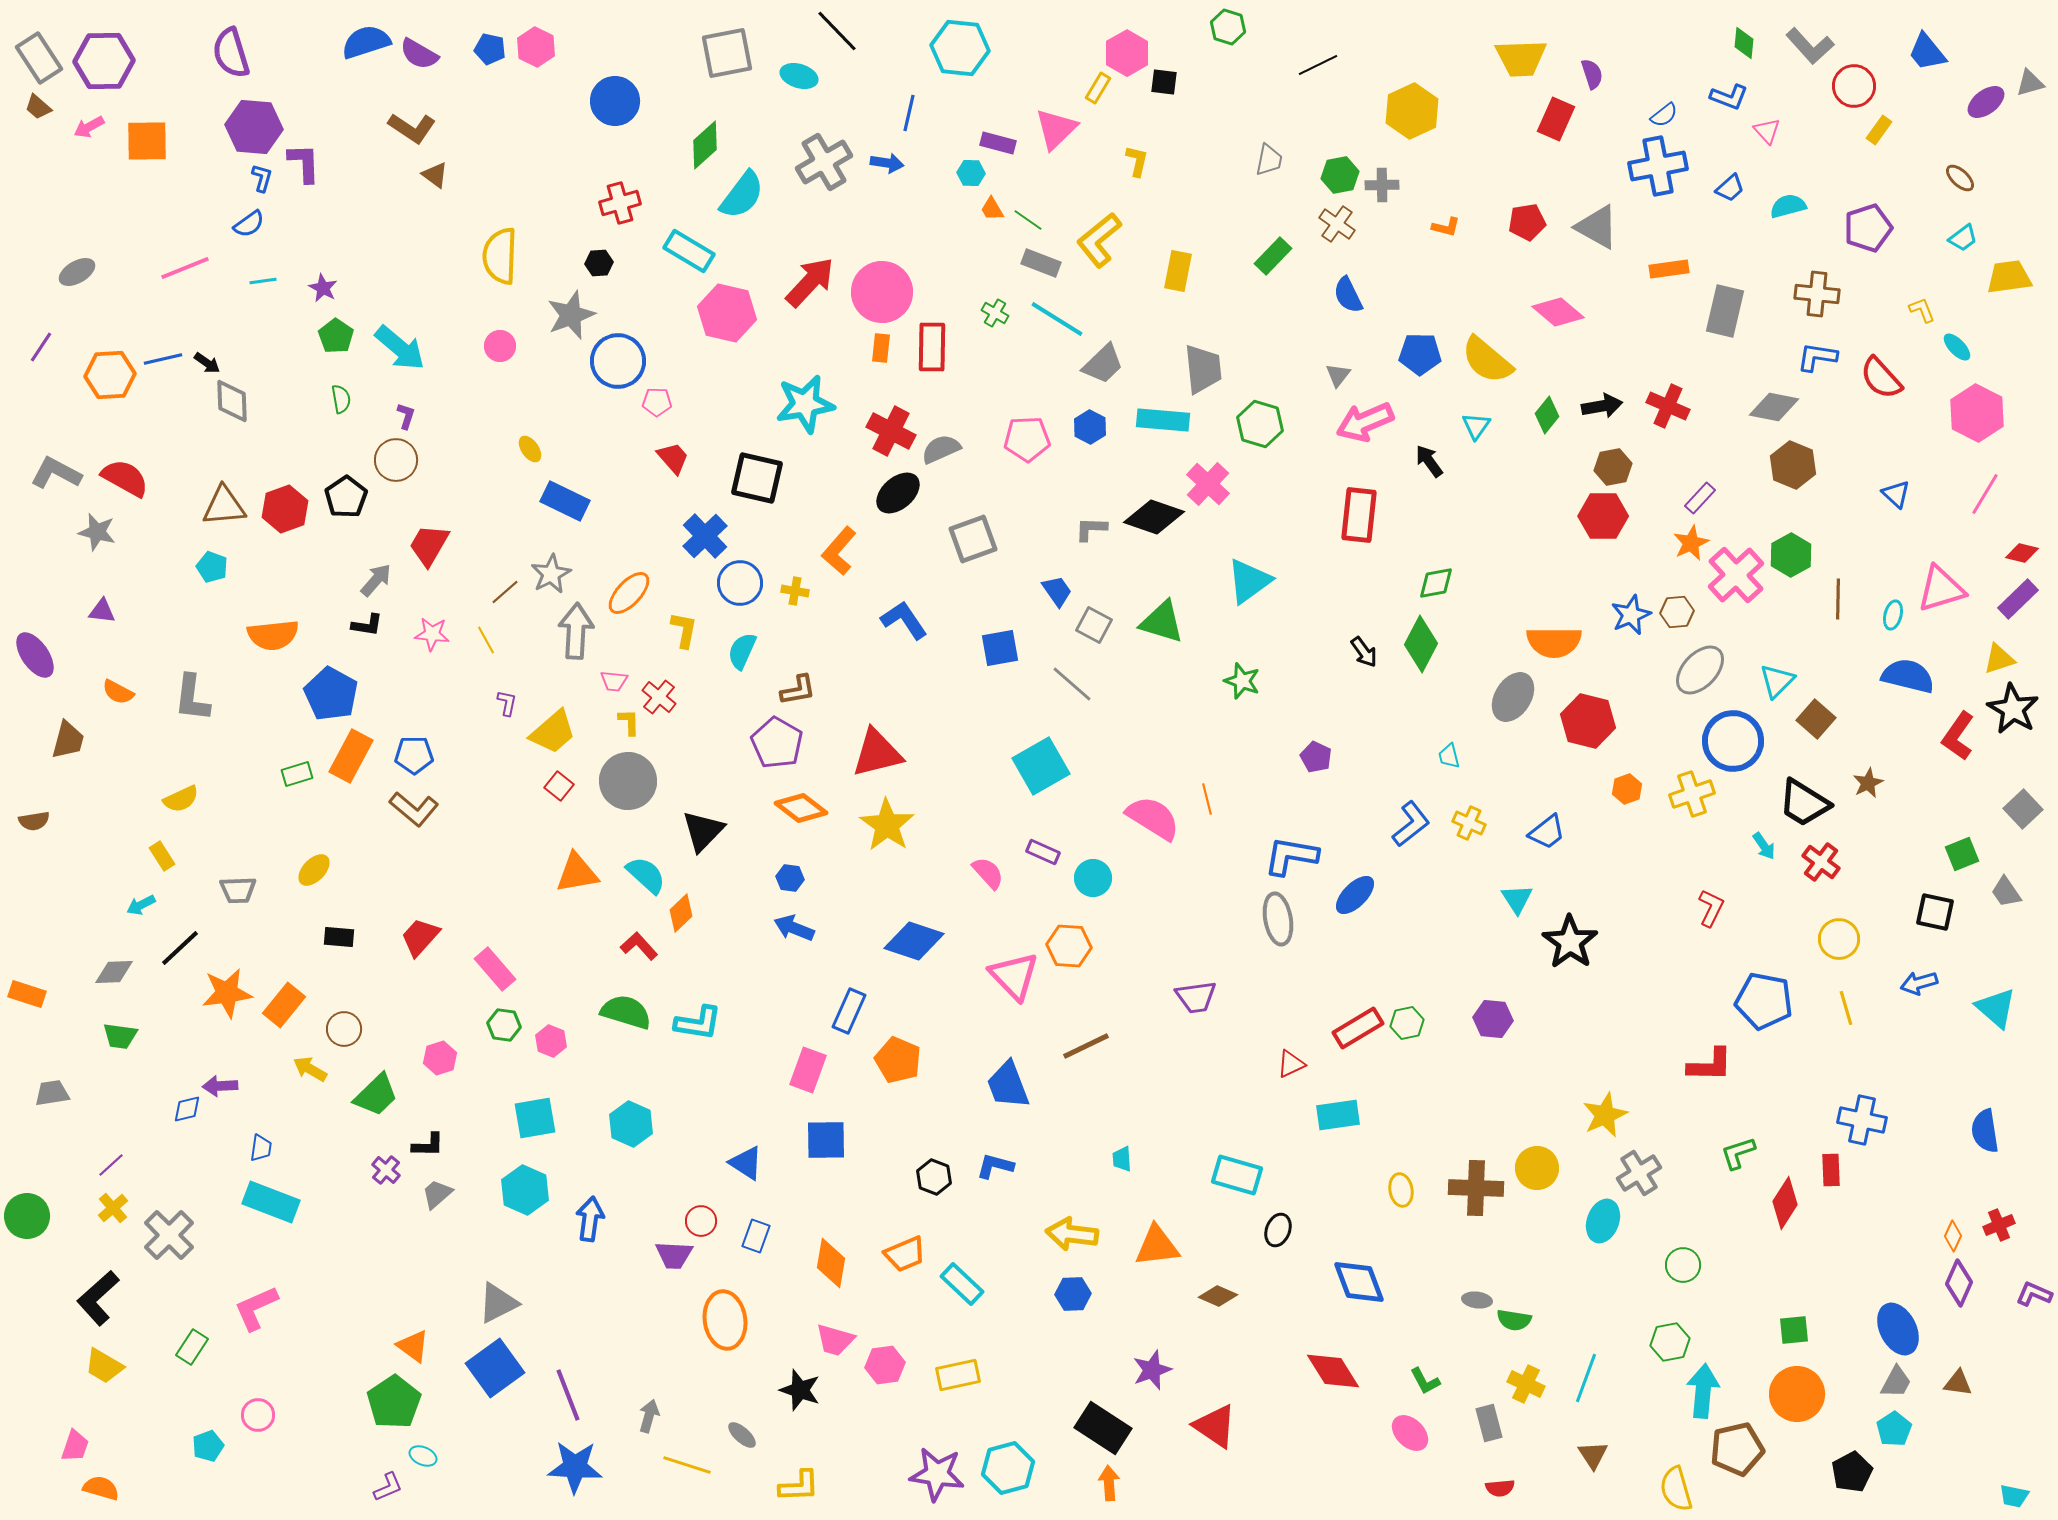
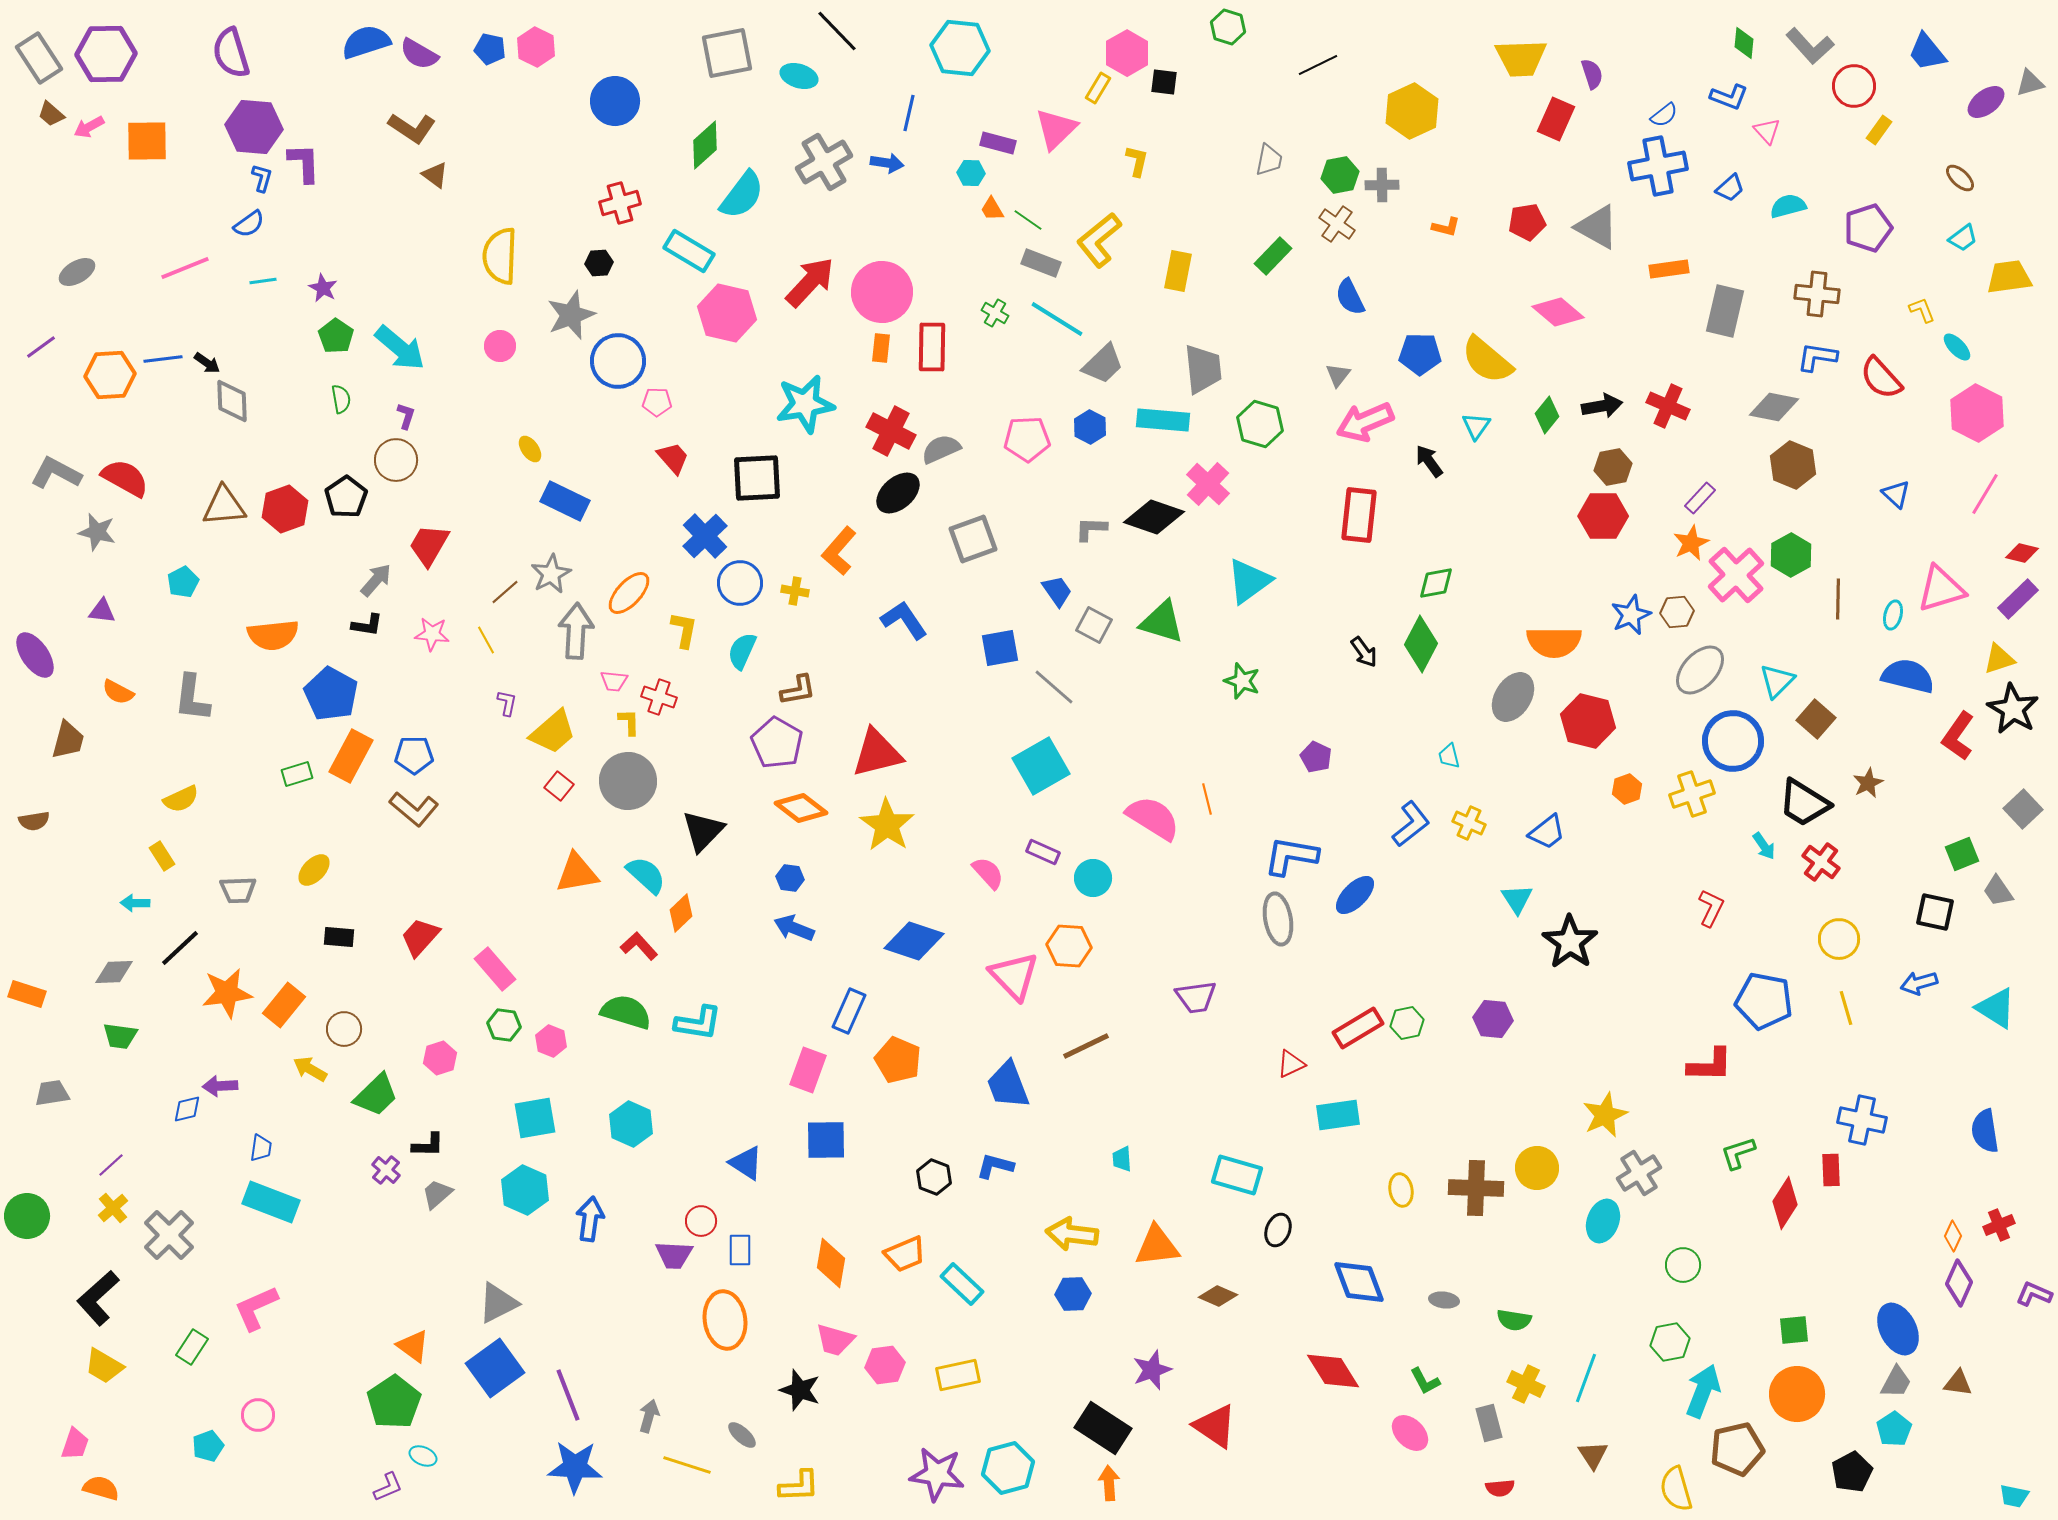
purple hexagon at (104, 61): moved 2 px right, 7 px up
brown trapezoid at (38, 107): moved 13 px right, 7 px down
blue semicircle at (1348, 295): moved 2 px right, 2 px down
purple line at (41, 347): rotated 20 degrees clockwise
blue line at (163, 359): rotated 6 degrees clockwise
black square at (757, 478): rotated 16 degrees counterclockwise
cyan pentagon at (212, 567): moved 29 px left, 15 px down; rotated 24 degrees clockwise
gray line at (1072, 684): moved 18 px left, 3 px down
red cross at (659, 697): rotated 20 degrees counterclockwise
gray trapezoid at (2006, 892): moved 8 px left, 1 px up
cyan arrow at (141, 905): moved 6 px left, 2 px up; rotated 28 degrees clockwise
cyan triangle at (1996, 1008): rotated 9 degrees counterclockwise
blue rectangle at (756, 1236): moved 16 px left, 14 px down; rotated 20 degrees counterclockwise
gray ellipse at (1477, 1300): moved 33 px left
cyan arrow at (1703, 1391): rotated 16 degrees clockwise
pink trapezoid at (75, 1446): moved 2 px up
